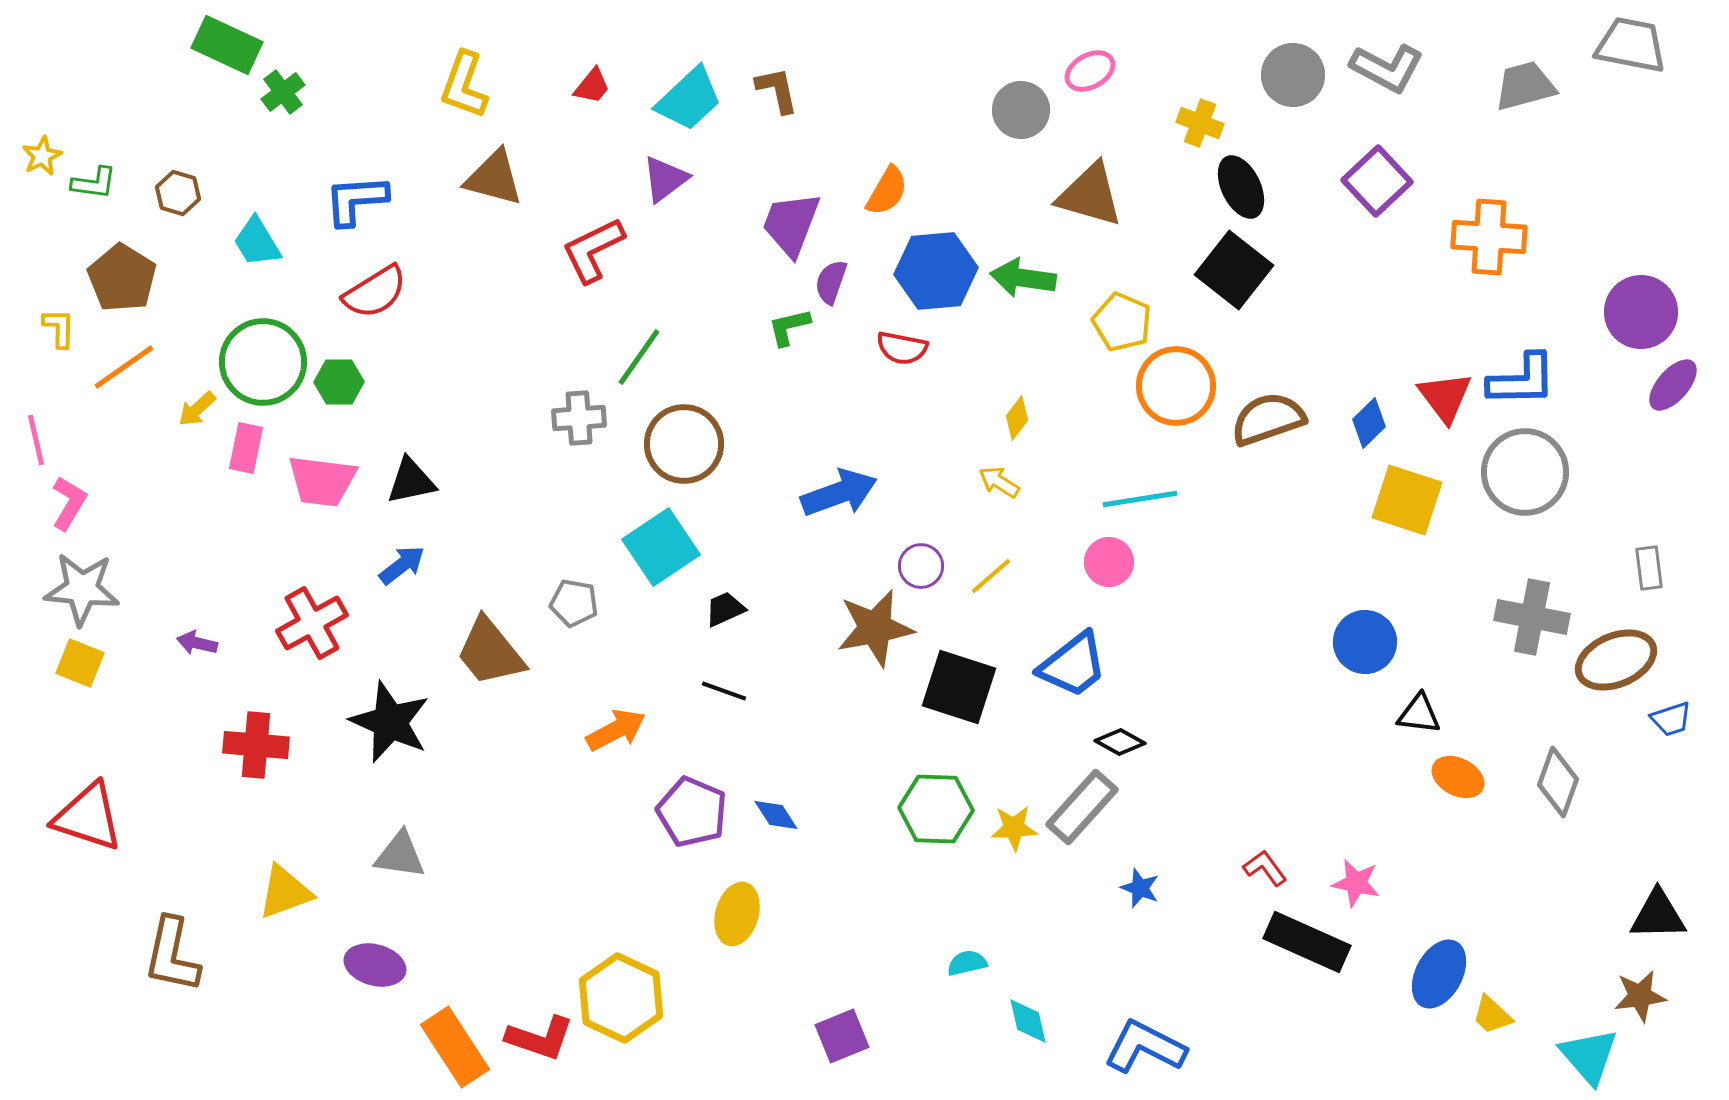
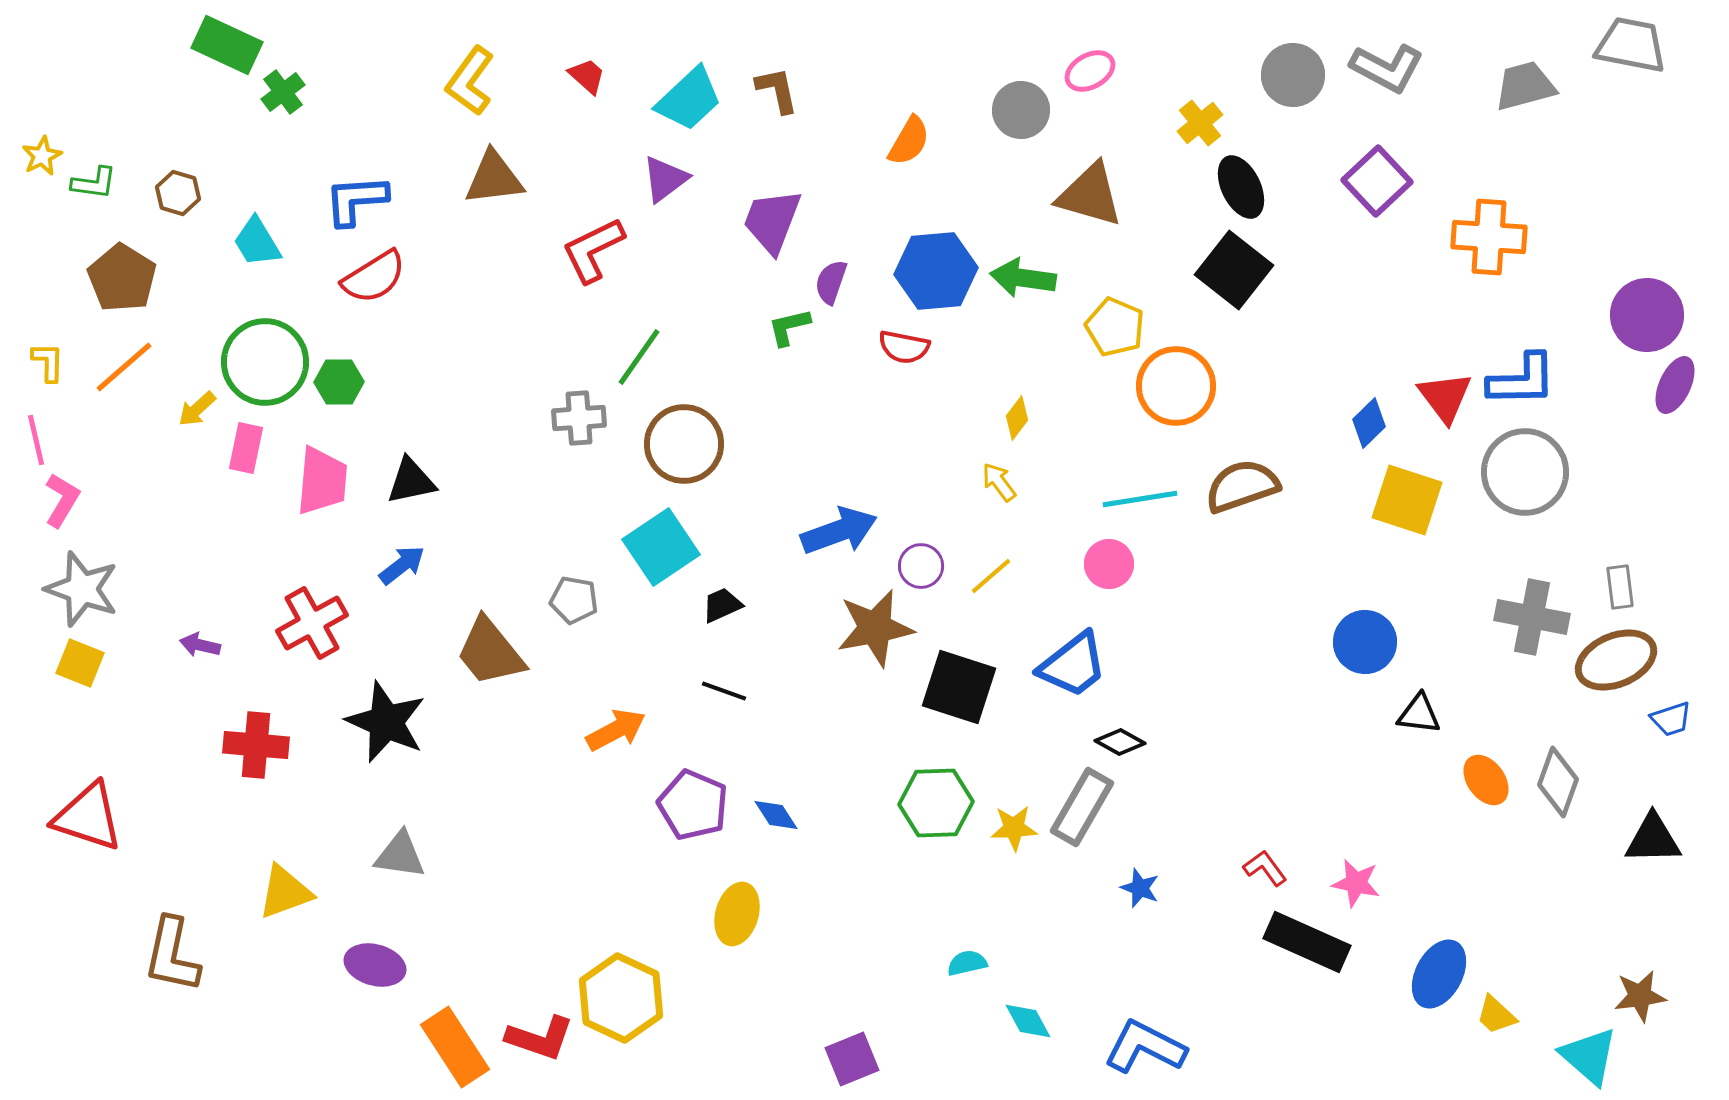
yellow L-shape at (464, 85): moved 6 px right, 4 px up; rotated 16 degrees clockwise
red trapezoid at (592, 86): moved 5 px left, 10 px up; rotated 87 degrees counterclockwise
yellow cross at (1200, 123): rotated 30 degrees clockwise
brown triangle at (494, 178): rotated 22 degrees counterclockwise
orange semicircle at (887, 191): moved 22 px right, 50 px up
purple trapezoid at (791, 224): moved 19 px left, 3 px up
red semicircle at (375, 292): moved 1 px left, 15 px up
purple circle at (1641, 312): moved 6 px right, 3 px down
yellow pentagon at (1122, 322): moved 7 px left, 5 px down
yellow L-shape at (59, 328): moved 11 px left, 34 px down
red semicircle at (902, 348): moved 2 px right, 1 px up
green circle at (263, 362): moved 2 px right
orange line at (124, 367): rotated 6 degrees counterclockwise
purple ellipse at (1673, 385): moved 2 px right; rotated 16 degrees counterclockwise
brown semicircle at (1268, 419): moved 26 px left, 67 px down
pink trapezoid at (322, 481): rotated 92 degrees counterclockwise
yellow arrow at (999, 482): rotated 21 degrees clockwise
blue arrow at (839, 493): moved 38 px down
pink L-shape at (69, 503): moved 7 px left, 3 px up
pink circle at (1109, 562): moved 2 px down
gray rectangle at (1649, 568): moved 29 px left, 19 px down
gray star at (82, 589): rotated 14 degrees clockwise
gray pentagon at (574, 603): moved 3 px up
black trapezoid at (725, 609): moved 3 px left, 4 px up
purple arrow at (197, 643): moved 3 px right, 2 px down
black star at (390, 722): moved 4 px left
orange ellipse at (1458, 777): moved 28 px right, 3 px down; rotated 27 degrees clockwise
gray rectangle at (1082, 807): rotated 12 degrees counterclockwise
green hexagon at (936, 809): moved 6 px up; rotated 4 degrees counterclockwise
purple pentagon at (692, 812): moved 1 px right, 7 px up
black triangle at (1658, 915): moved 5 px left, 76 px up
yellow trapezoid at (1492, 1015): moved 4 px right
cyan diamond at (1028, 1021): rotated 15 degrees counterclockwise
purple square at (842, 1036): moved 10 px right, 23 px down
cyan triangle at (1589, 1056): rotated 8 degrees counterclockwise
